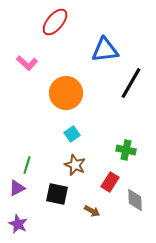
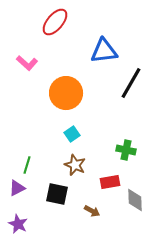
blue triangle: moved 1 px left, 1 px down
red rectangle: rotated 48 degrees clockwise
